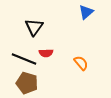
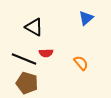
blue triangle: moved 6 px down
black triangle: rotated 36 degrees counterclockwise
